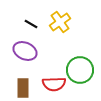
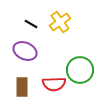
brown rectangle: moved 1 px left, 1 px up
